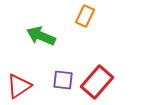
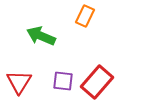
purple square: moved 1 px down
red triangle: moved 4 px up; rotated 24 degrees counterclockwise
